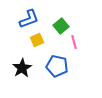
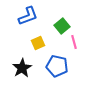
blue L-shape: moved 1 px left, 3 px up
green square: moved 1 px right
yellow square: moved 1 px right, 3 px down
